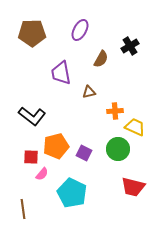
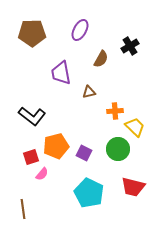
yellow trapezoid: rotated 20 degrees clockwise
red square: rotated 21 degrees counterclockwise
cyan pentagon: moved 17 px right
